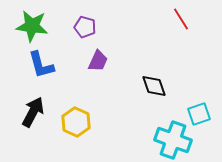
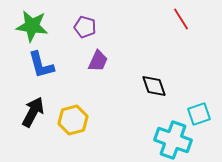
yellow hexagon: moved 3 px left, 2 px up; rotated 20 degrees clockwise
